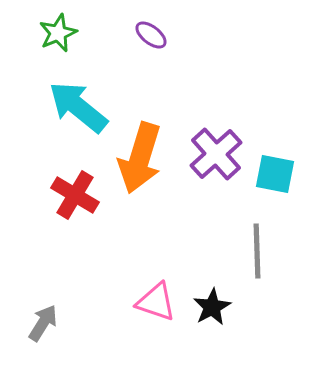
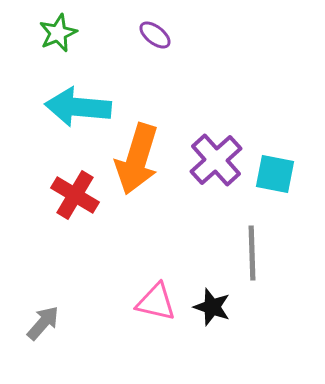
purple ellipse: moved 4 px right
cyan arrow: rotated 34 degrees counterclockwise
purple cross: moved 6 px down
orange arrow: moved 3 px left, 1 px down
gray line: moved 5 px left, 2 px down
pink triangle: rotated 6 degrees counterclockwise
black star: rotated 24 degrees counterclockwise
gray arrow: rotated 9 degrees clockwise
